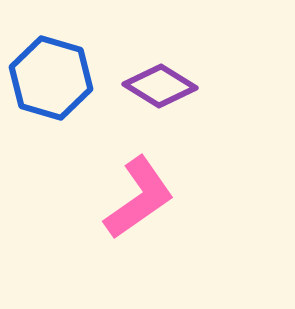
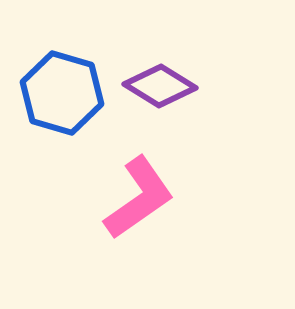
blue hexagon: moved 11 px right, 15 px down
